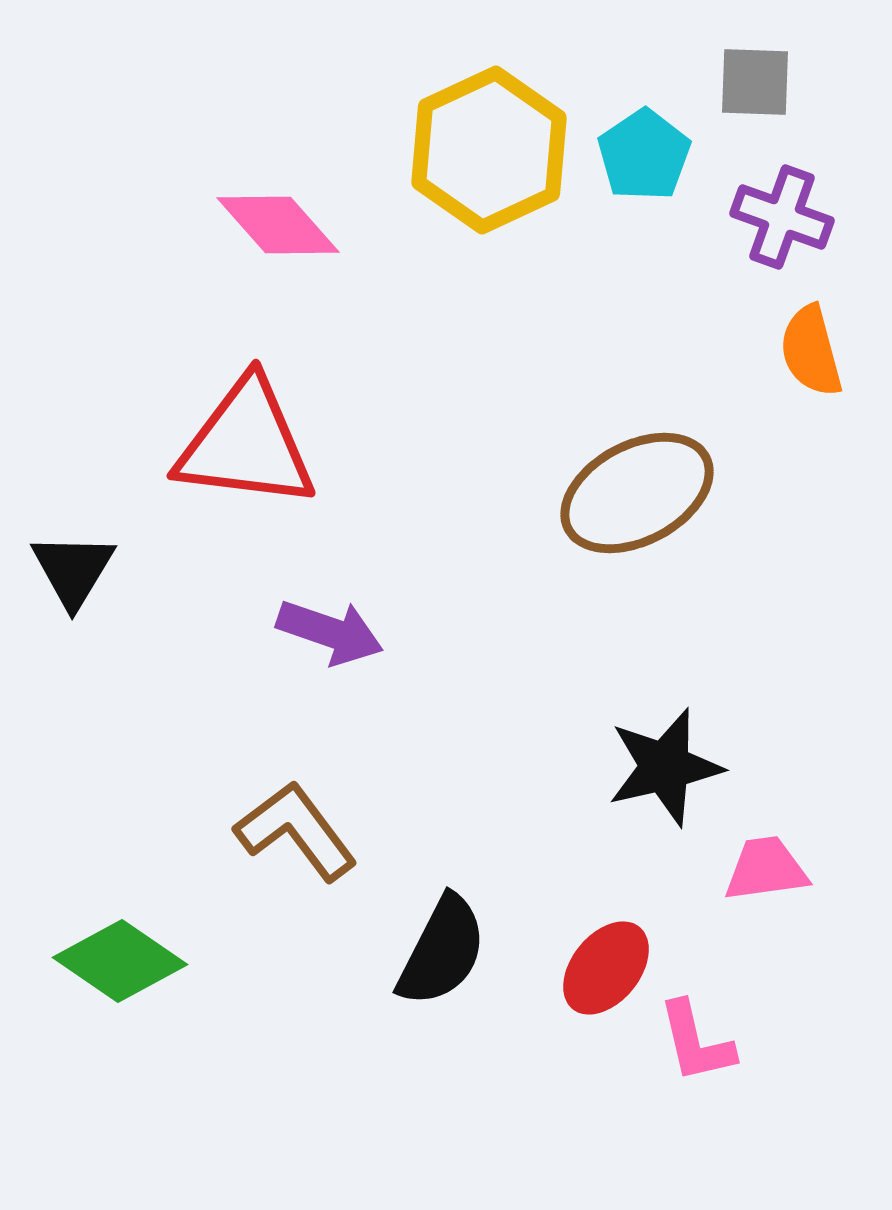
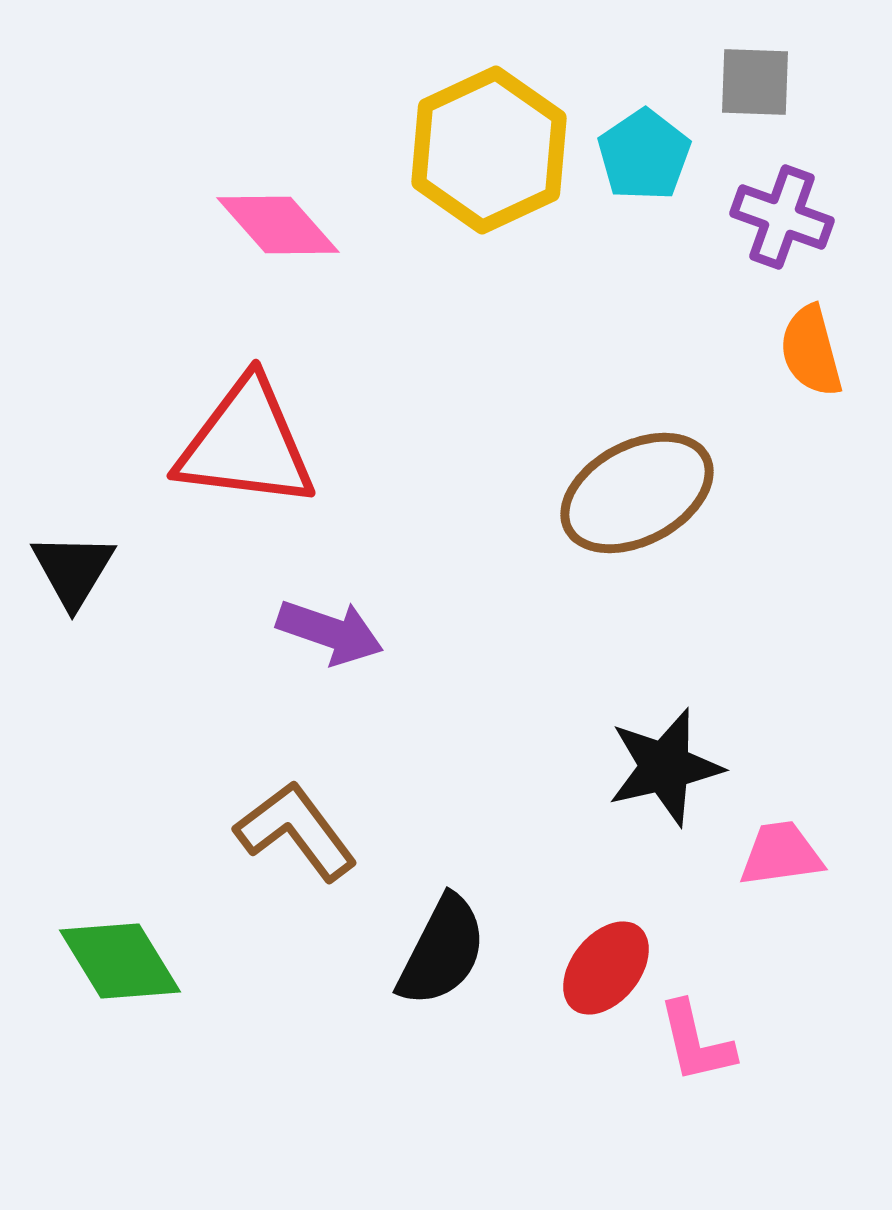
pink trapezoid: moved 15 px right, 15 px up
green diamond: rotated 24 degrees clockwise
